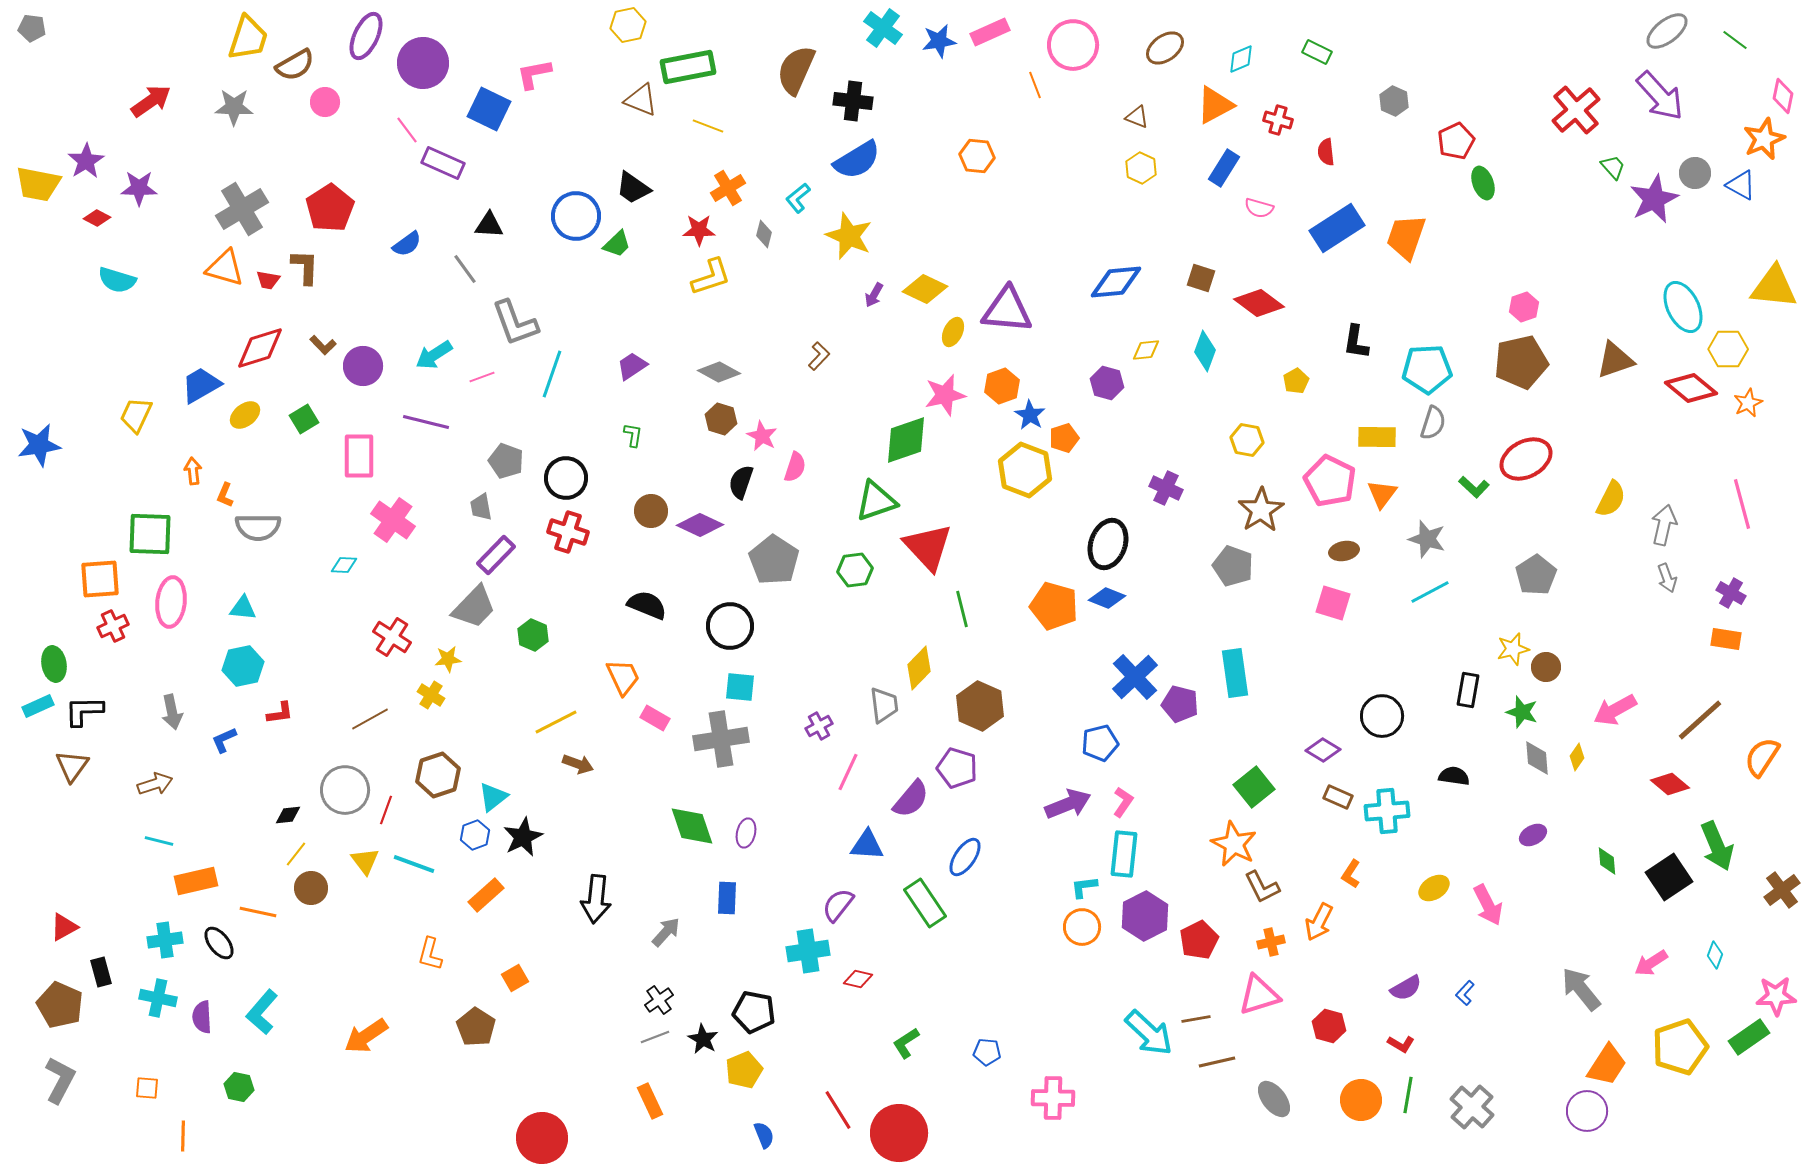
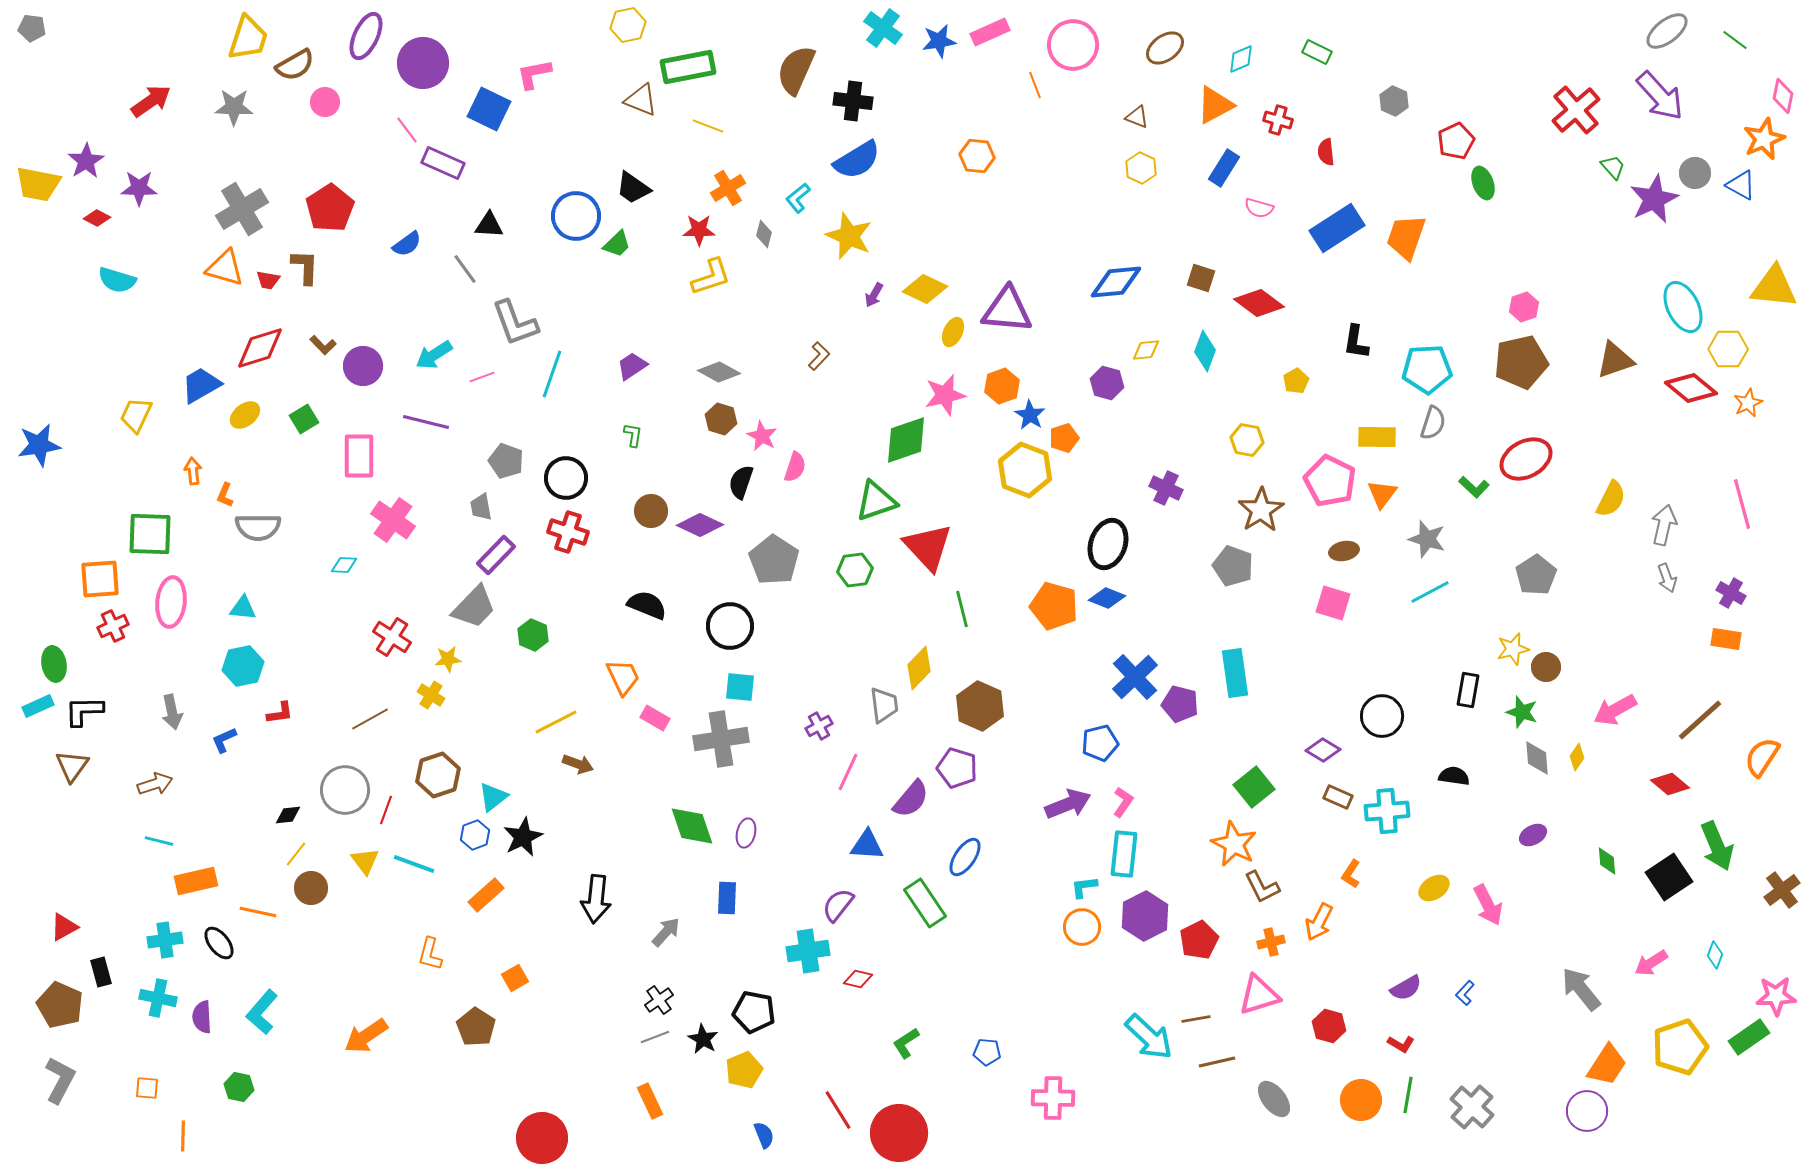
cyan arrow at (1149, 1033): moved 4 px down
